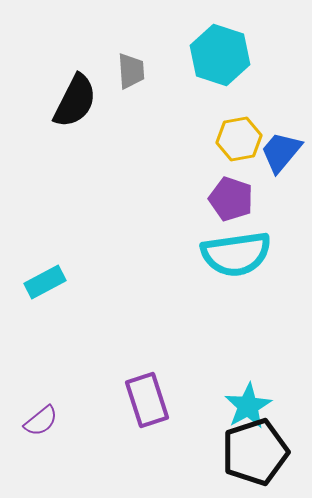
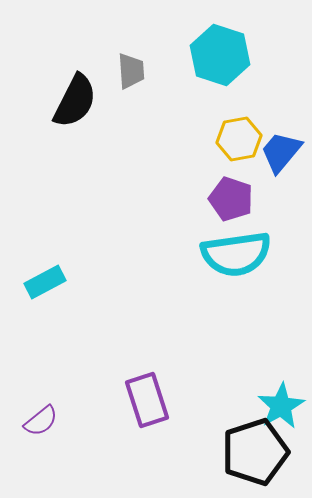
cyan star: moved 33 px right
